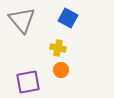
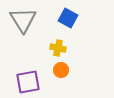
gray triangle: moved 1 px right; rotated 8 degrees clockwise
